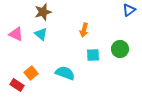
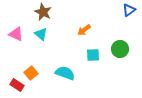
brown star: rotated 30 degrees counterclockwise
orange arrow: rotated 40 degrees clockwise
